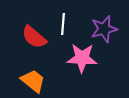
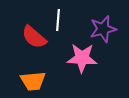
white line: moved 5 px left, 4 px up
purple star: moved 1 px left
orange trapezoid: rotated 136 degrees clockwise
